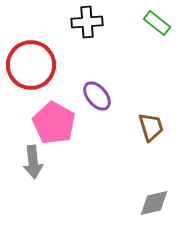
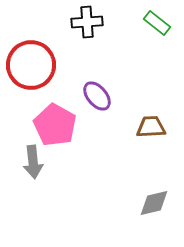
pink pentagon: moved 1 px right, 2 px down
brown trapezoid: rotated 76 degrees counterclockwise
